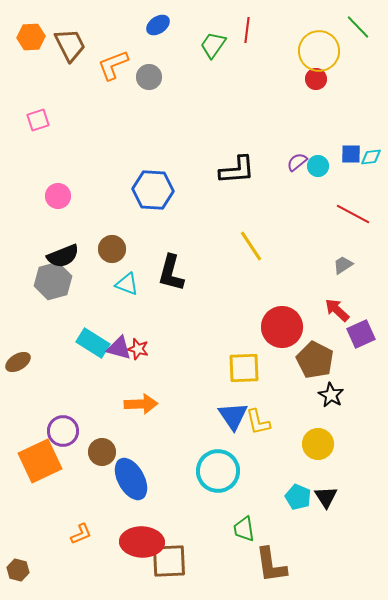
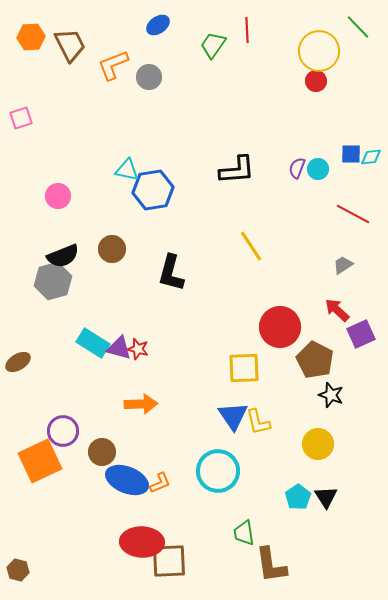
red line at (247, 30): rotated 10 degrees counterclockwise
red circle at (316, 79): moved 2 px down
pink square at (38, 120): moved 17 px left, 2 px up
purple semicircle at (297, 162): moved 6 px down; rotated 30 degrees counterclockwise
cyan circle at (318, 166): moved 3 px down
blue hexagon at (153, 190): rotated 12 degrees counterclockwise
cyan triangle at (127, 284): moved 114 px up; rotated 10 degrees counterclockwise
red circle at (282, 327): moved 2 px left
black star at (331, 395): rotated 10 degrees counterclockwise
blue ellipse at (131, 479): moved 4 px left, 1 px down; rotated 39 degrees counterclockwise
cyan pentagon at (298, 497): rotated 15 degrees clockwise
green trapezoid at (244, 529): moved 4 px down
orange L-shape at (81, 534): moved 79 px right, 51 px up
